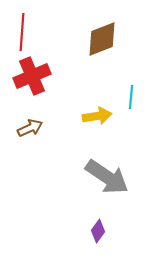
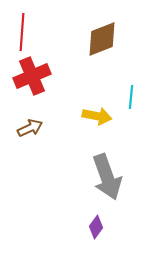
yellow arrow: rotated 20 degrees clockwise
gray arrow: rotated 36 degrees clockwise
purple diamond: moved 2 px left, 4 px up
